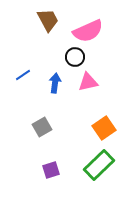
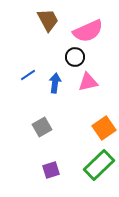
blue line: moved 5 px right
